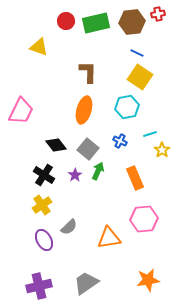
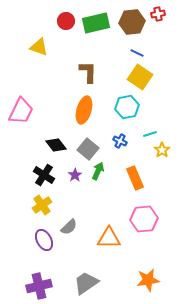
orange triangle: rotated 10 degrees clockwise
